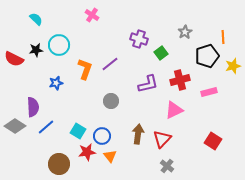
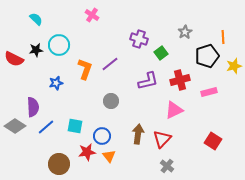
yellow star: moved 1 px right
purple L-shape: moved 3 px up
cyan square: moved 3 px left, 5 px up; rotated 21 degrees counterclockwise
orange triangle: moved 1 px left
